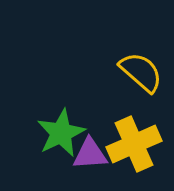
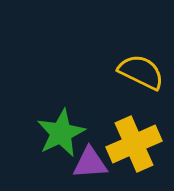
yellow semicircle: rotated 15 degrees counterclockwise
purple triangle: moved 9 px down
